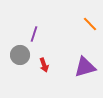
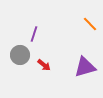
red arrow: rotated 32 degrees counterclockwise
